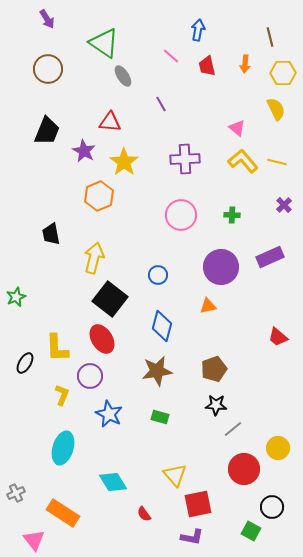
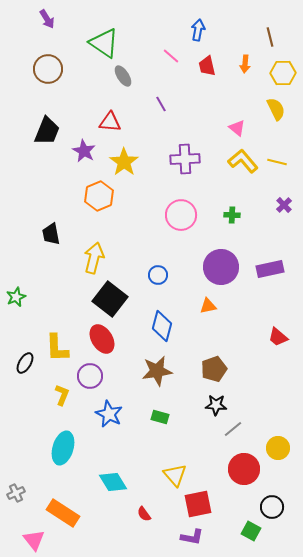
purple rectangle at (270, 257): moved 12 px down; rotated 12 degrees clockwise
